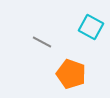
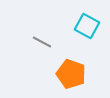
cyan square: moved 4 px left, 1 px up
